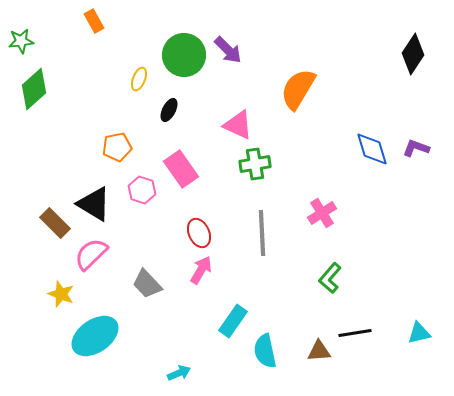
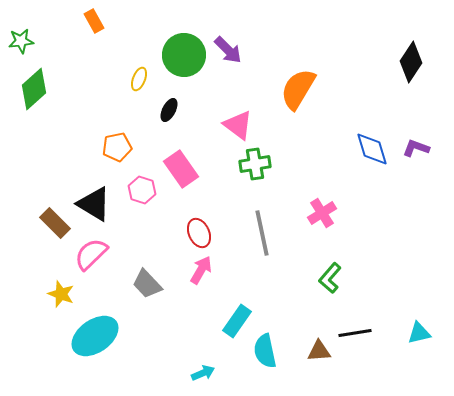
black diamond: moved 2 px left, 8 px down
pink triangle: rotated 12 degrees clockwise
gray line: rotated 9 degrees counterclockwise
cyan rectangle: moved 4 px right
cyan arrow: moved 24 px right
